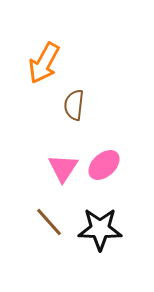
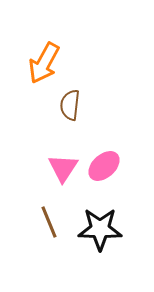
brown semicircle: moved 4 px left
pink ellipse: moved 1 px down
brown line: rotated 20 degrees clockwise
